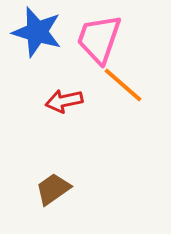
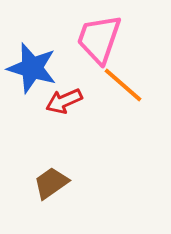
blue star: moved 5 px left, 36 px down
red arrow: rotated 12 degrees counterclockwise
brown trapezoid: moved 2 px left, 6 px up
